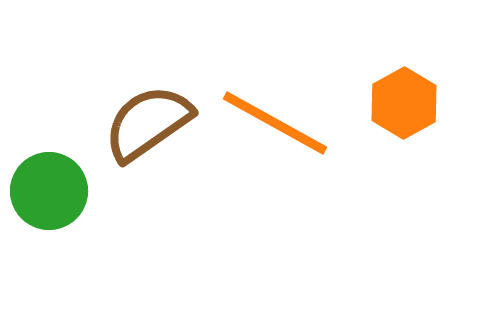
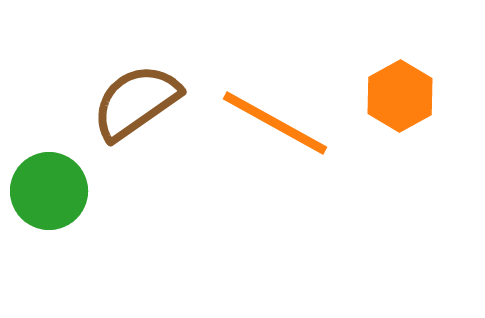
orange hexagon: moved 4 px left, 7 px up
brown semicircle: moved 12 px left, 21 px up
